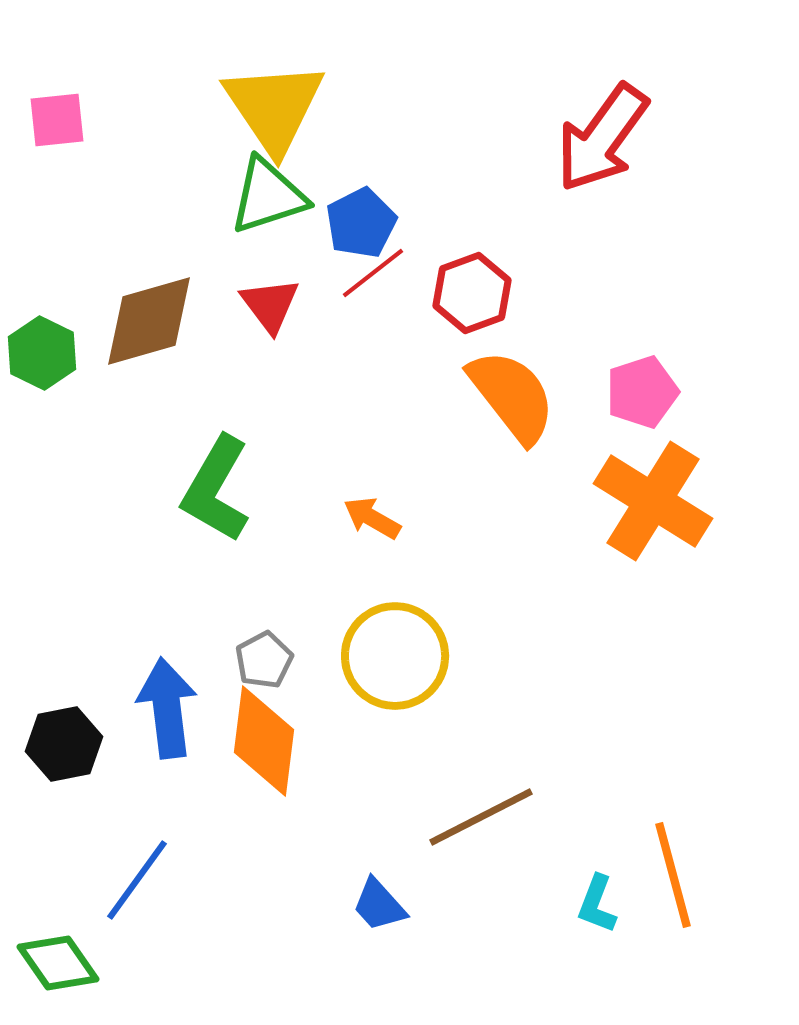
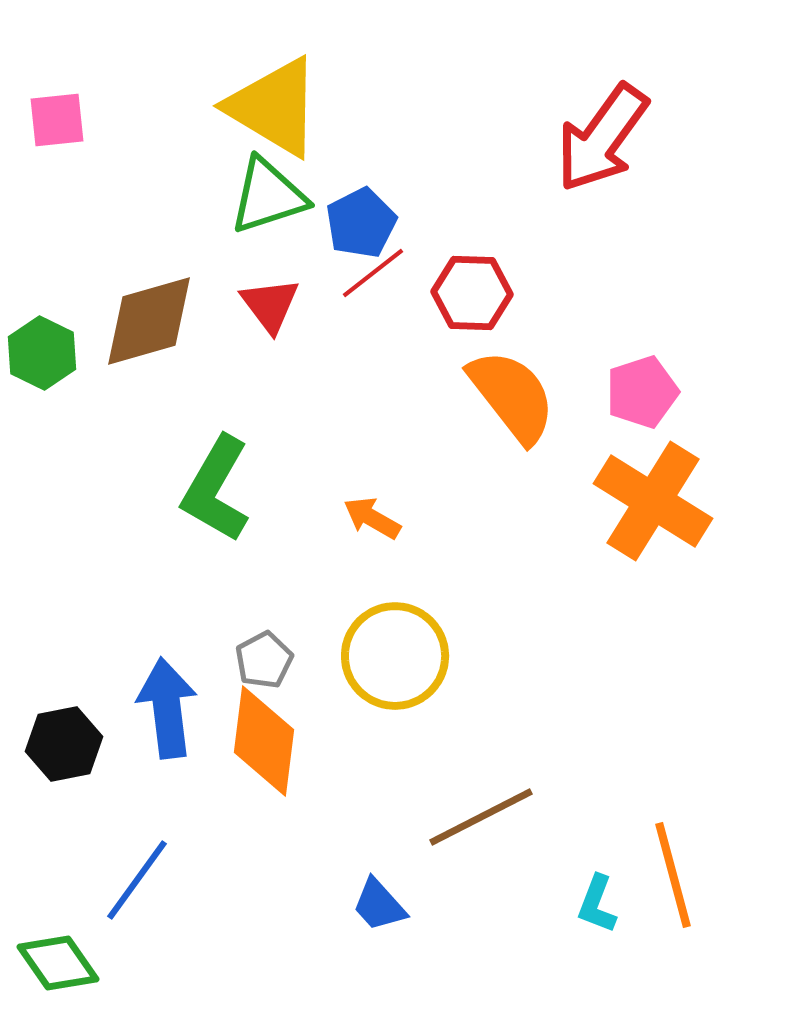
yellow triangle: rotated 25 degrees counterclockwise
red hexagon: rotated 22 degrees clockwise
